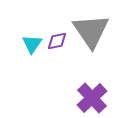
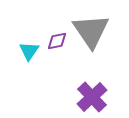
cyan triangle: moved 3 px left, 7 px down
purple cross: moved 1 px up
